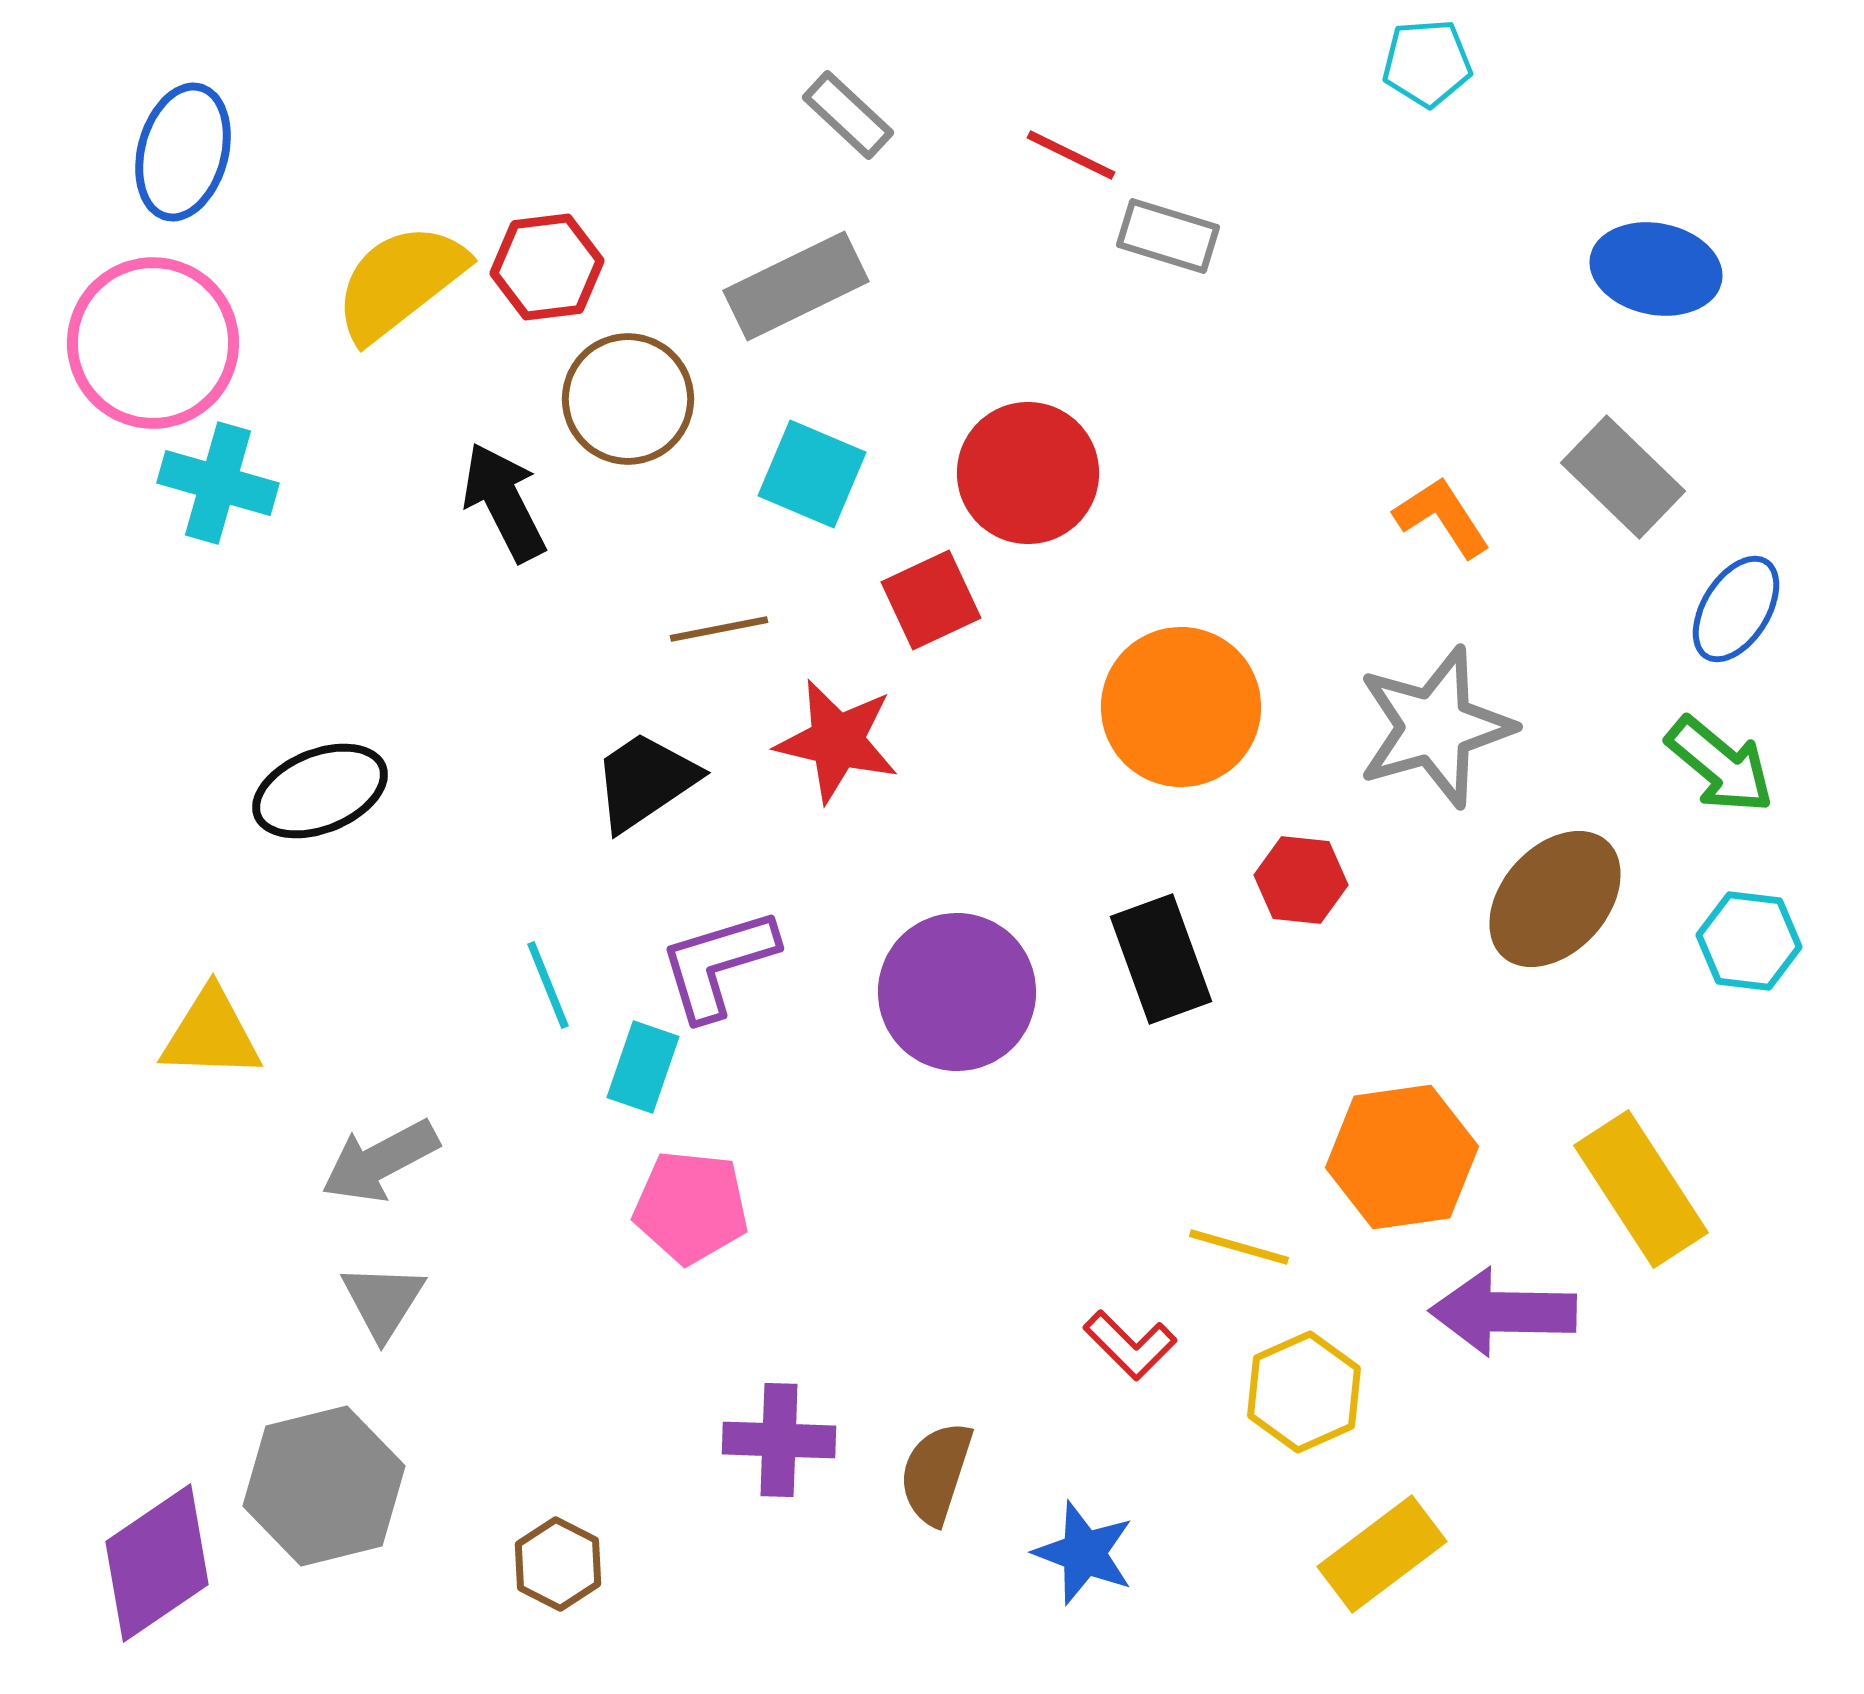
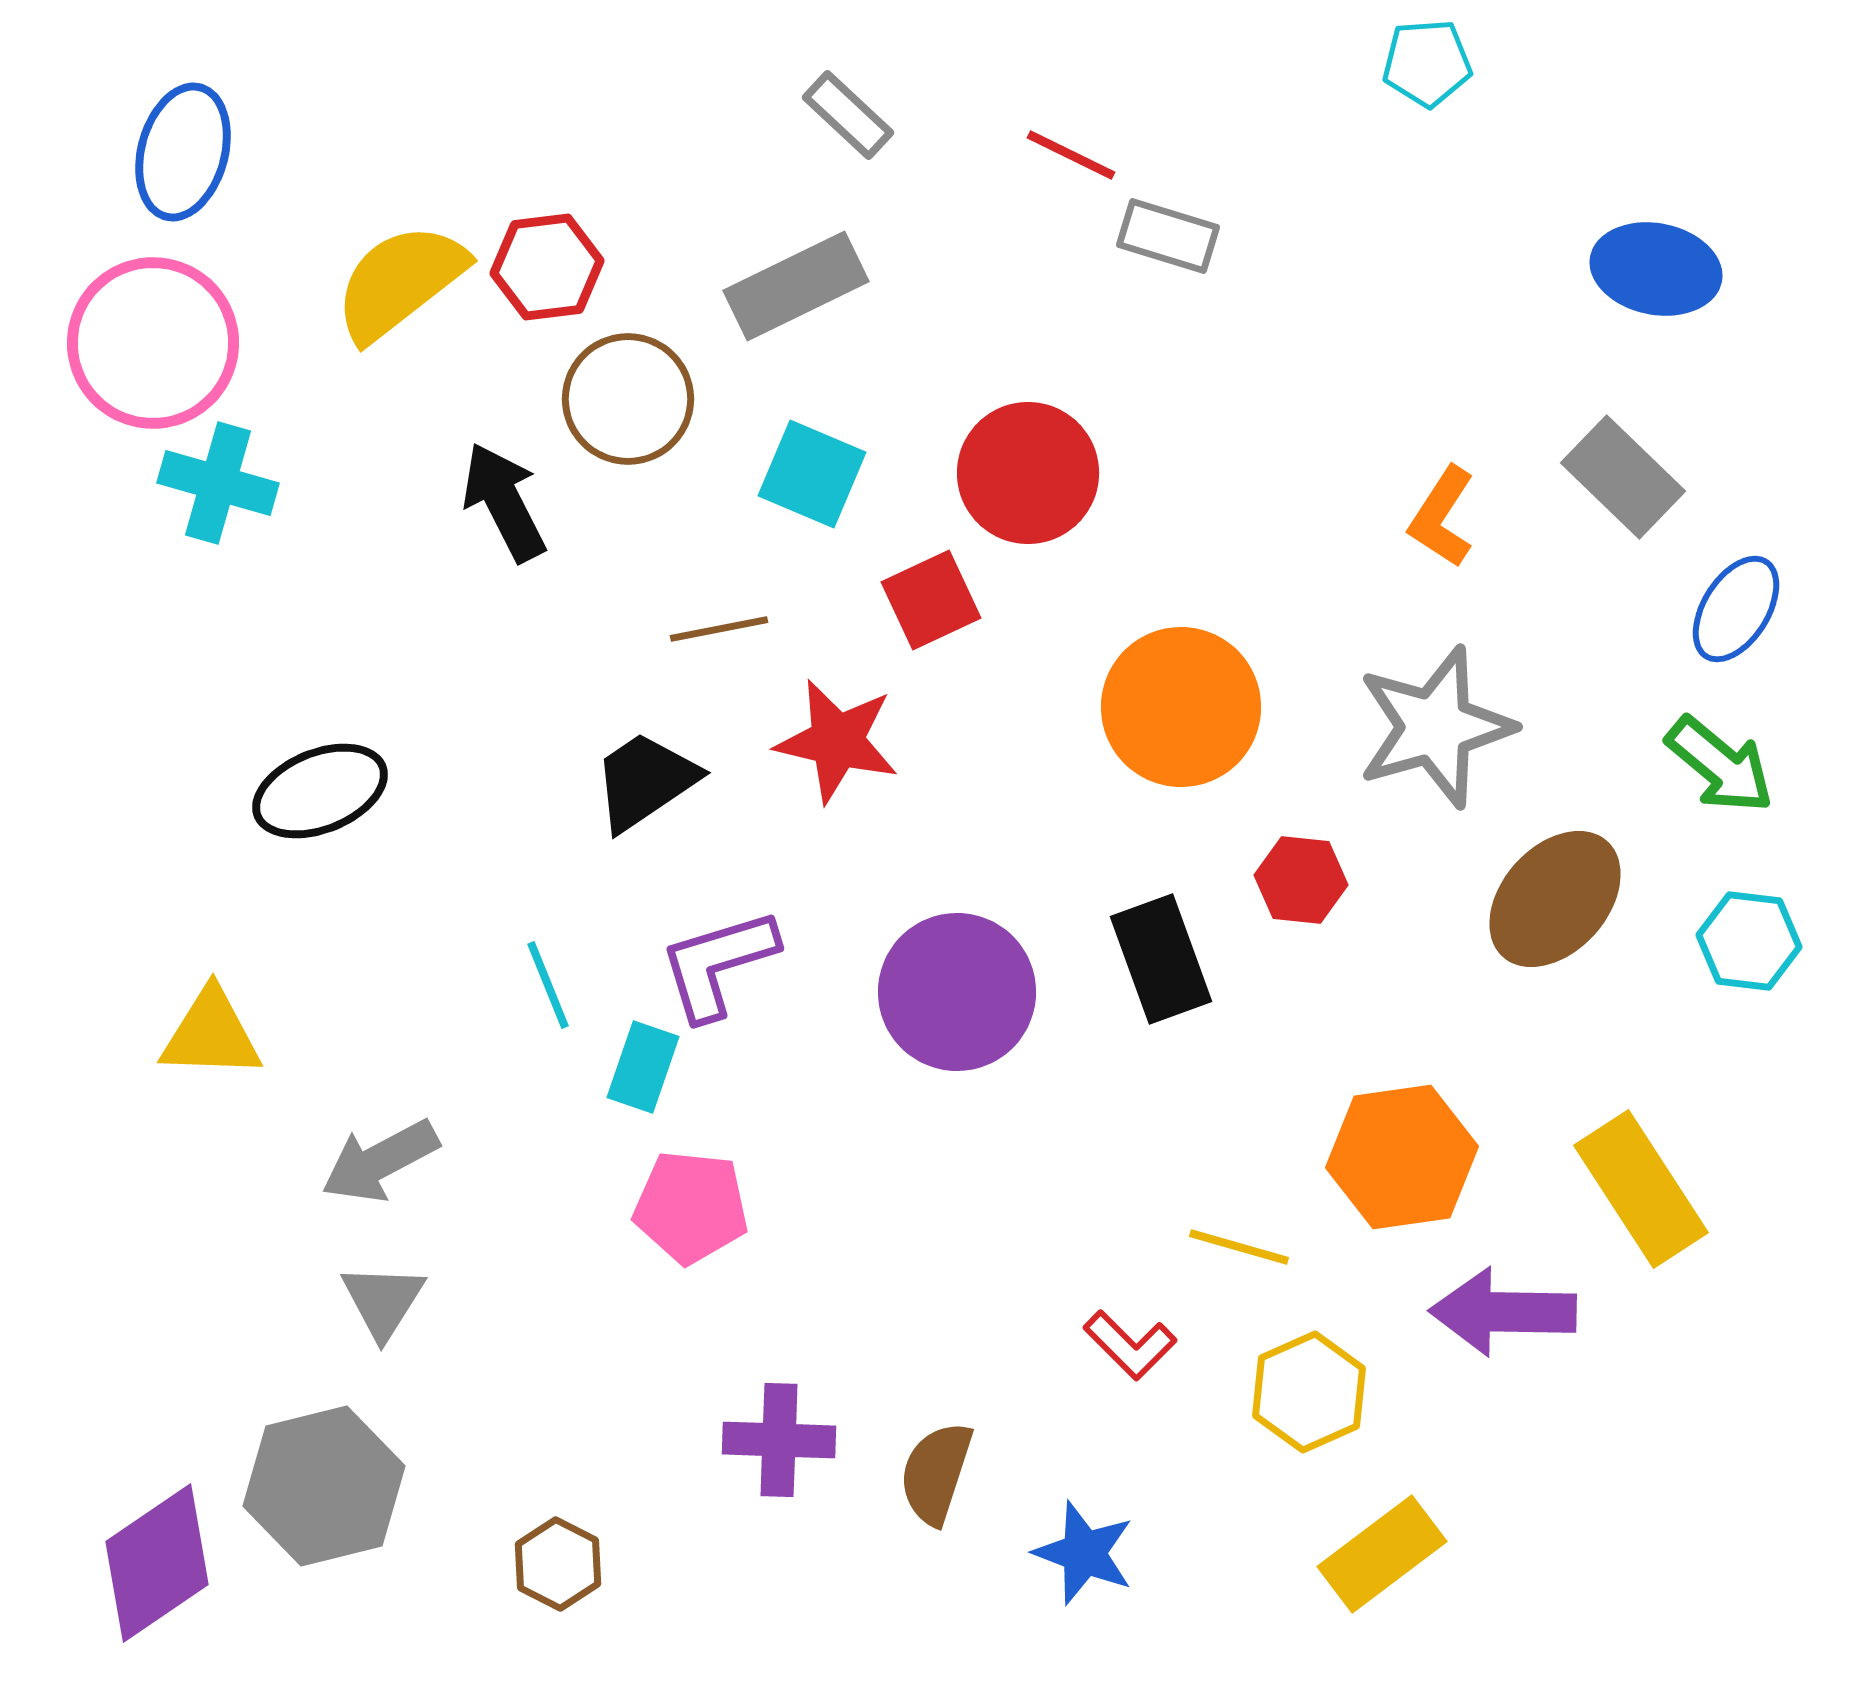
orange L-shape at (1442, 517): rotated 114 degrees counterclockwise
yellow hexagon at (1304, 1392): moved 5 px right
